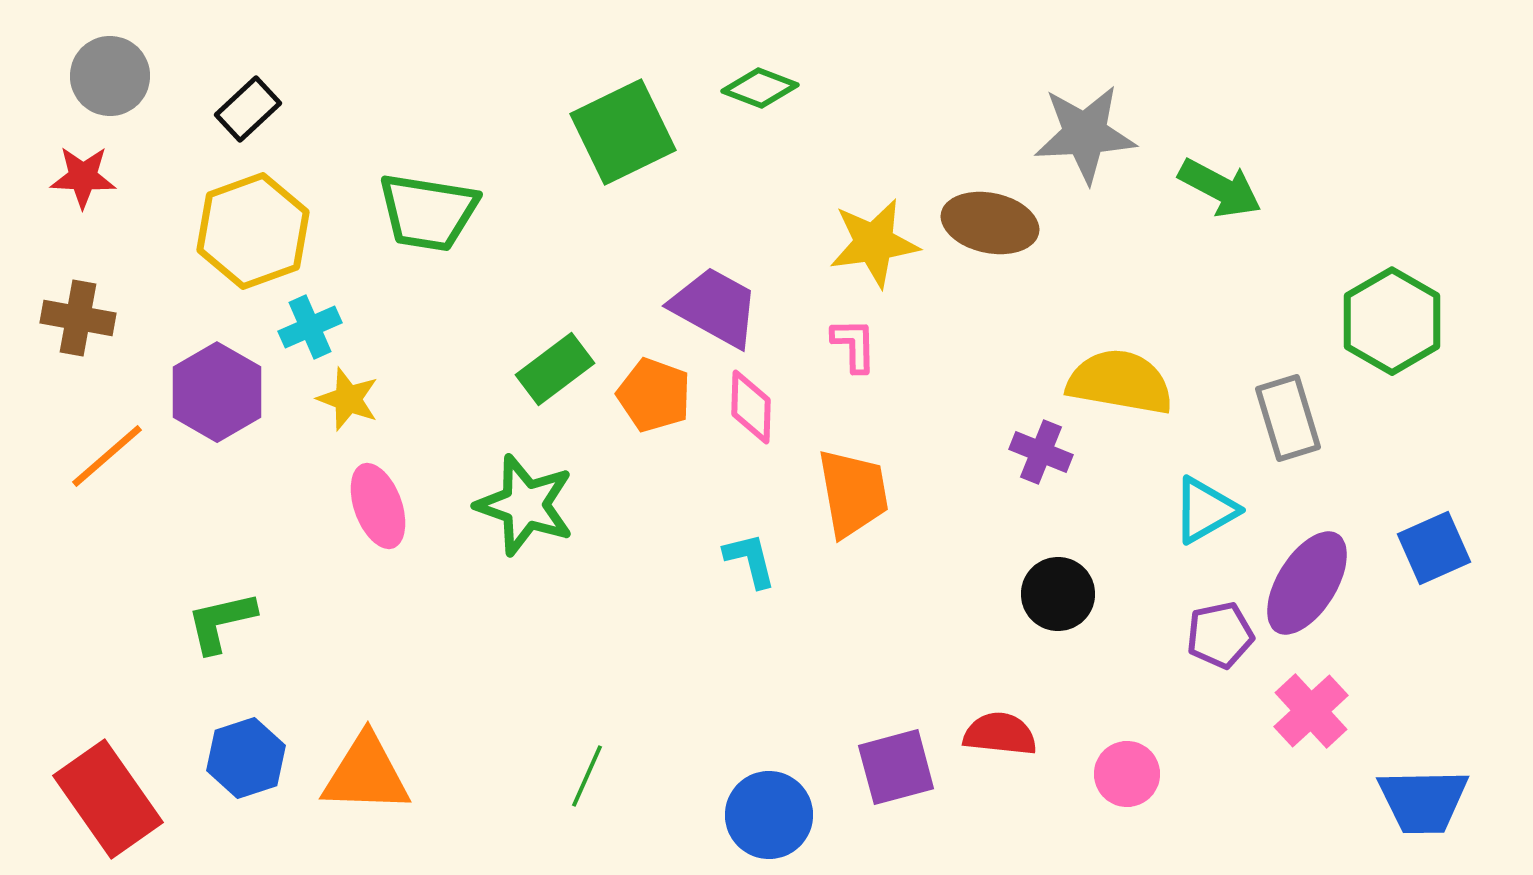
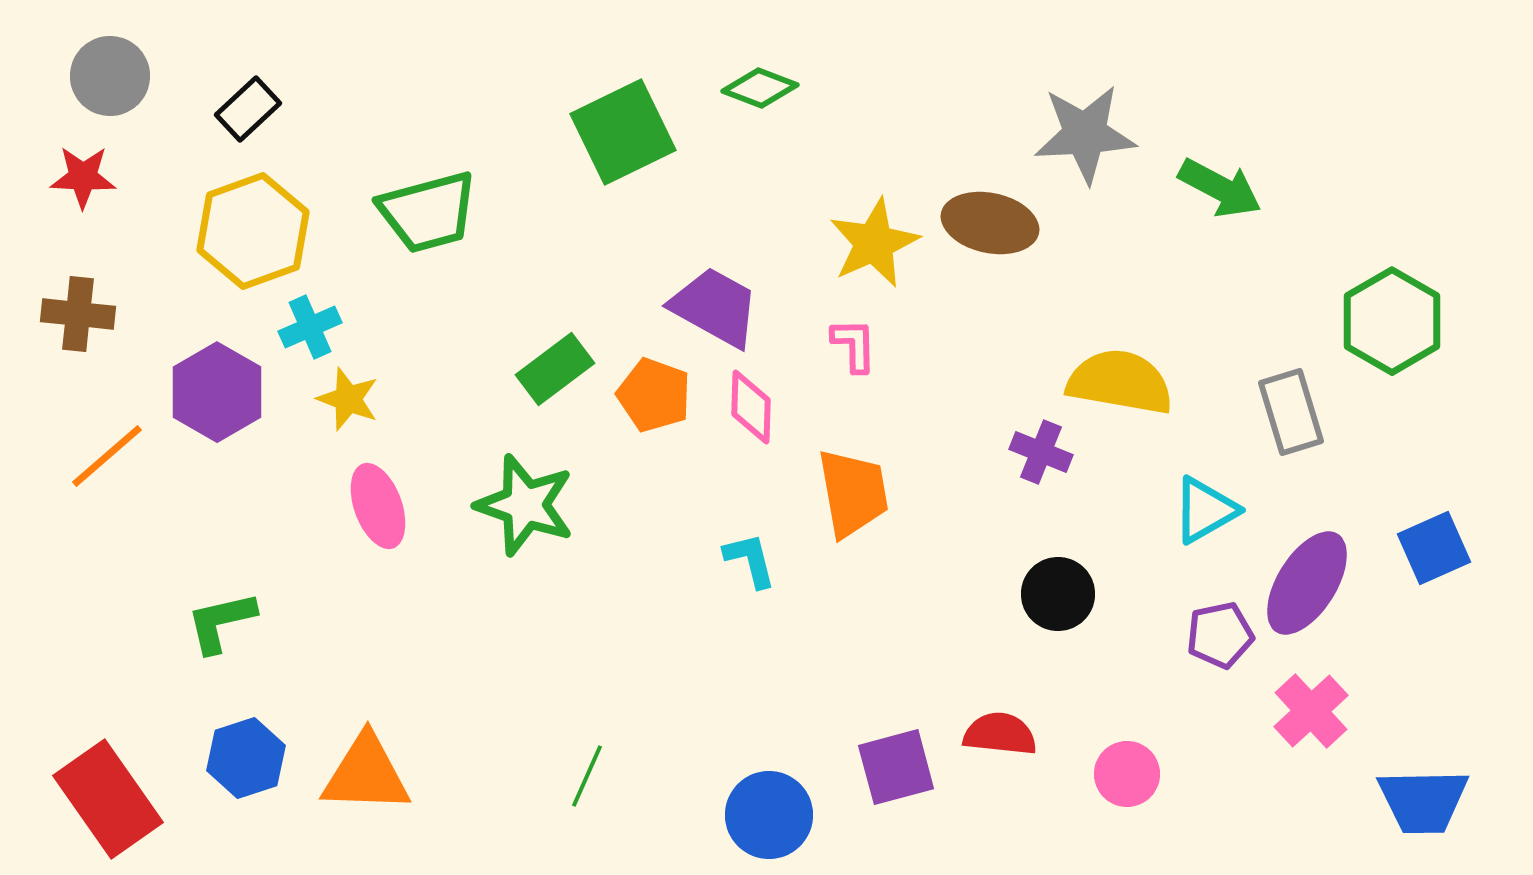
green trapezoid at (428, 212): rotated 24 degrees counterclockwise
yellow star at (874, 243): rotated 16 degrees counterclockwise
brown cross at (78, 318): moved 4 px up; rotated 4 degrees counterclockwise
gray rectangle at (1288, 418): moved 3 px right, 6 px up
